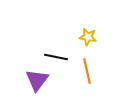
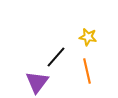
black line: rotated 60 degrees counterclockwise
purple triangle: moved 2 px down
